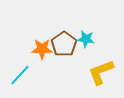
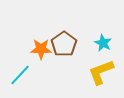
cyan star: moved 17 px right, 4 px down; rotated 18 degrees clockwise
orange star: moved 1 px left
